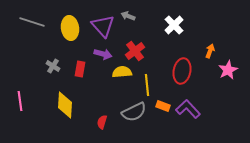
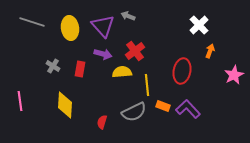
white cross: moved 25 px right
pink star: moved 6 px right, 5 px down
